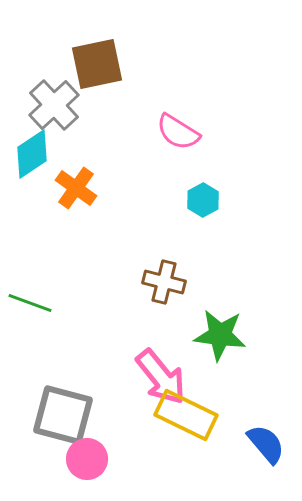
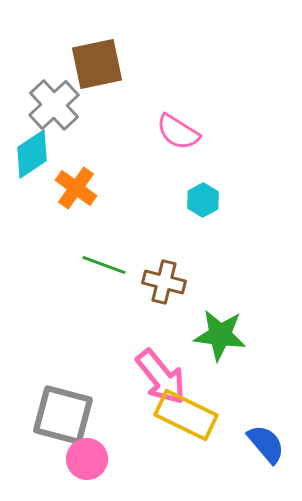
green line: moved 74 px right, 38 px up
